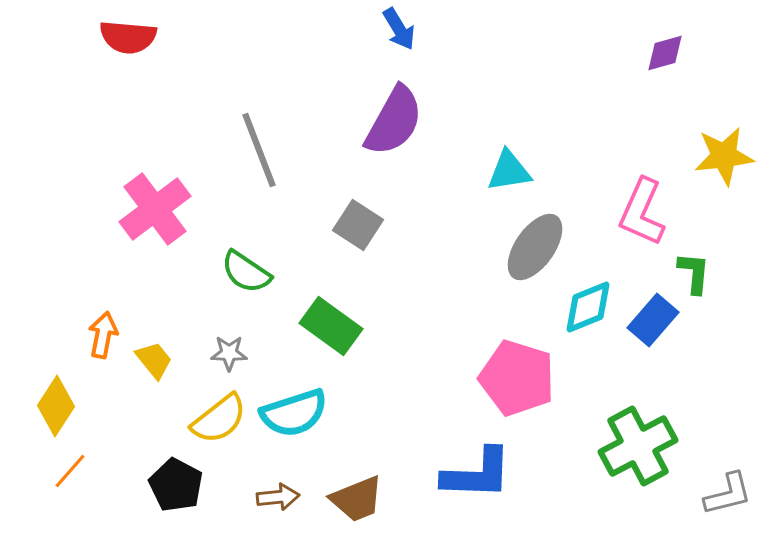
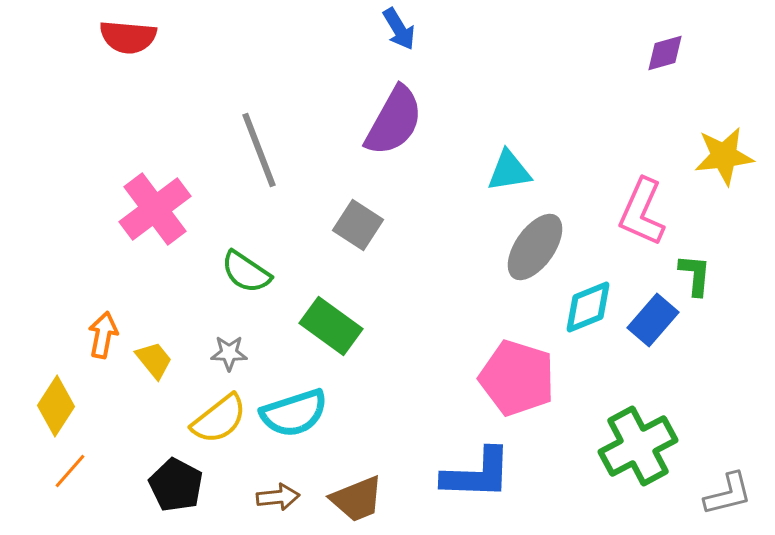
green L-shape: moved 1 px right, 2 px down
